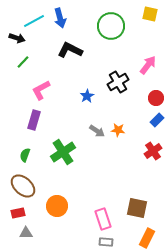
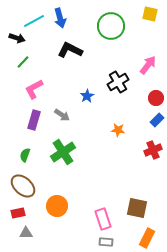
pink L-shape: moved 7 px left, 1 px up
gray arrow: moved 35 px left, 16 px up
red cross: moved 1 px up; rotated 12 degrees clockwise
